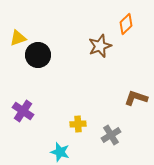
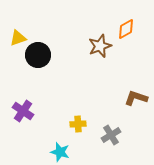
orange diamond: moved 5 px down; rotated 15 degrees clockwise
